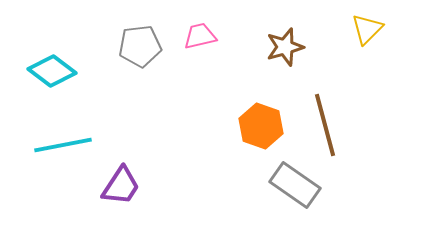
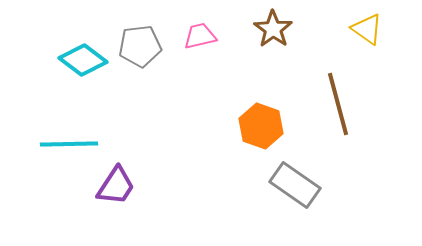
yellow triangle: rotated 40 degrees counterclockwise
brown star: moved 12 px left, 18 px up; rotated 21 degrees counterclockwise
cyan diamond: moved 31 px right, 11 px up
brown line: moved 13 px right, 21 px up
cyan line: moved 6 px right, 1 px up; rotated 10 degrees clockwise
purple trapezoid: moved 5 px left
